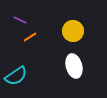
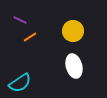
cyan semicircle: moved 4 px right, 7 px down
